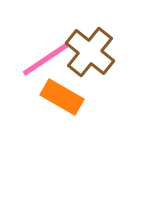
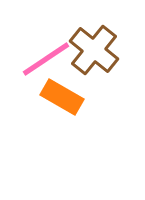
brown cross: moved 4 px right, 2 px up
